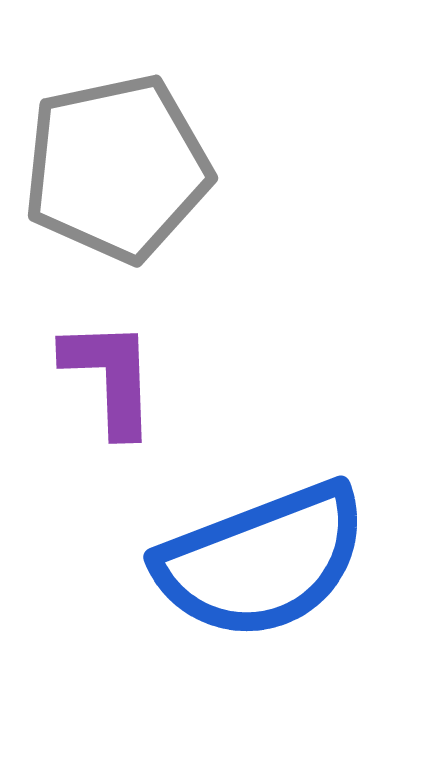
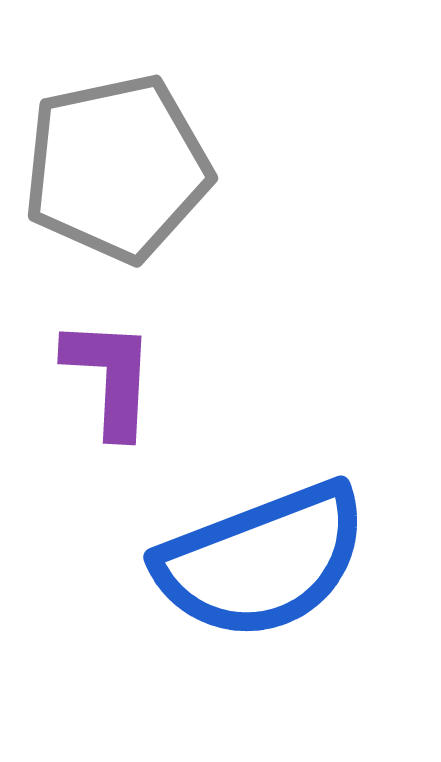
purple L-shape: rotated 5 degrees clockwise
